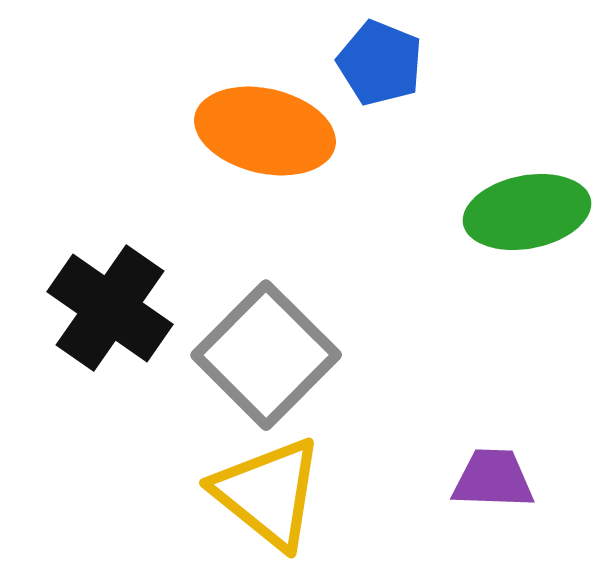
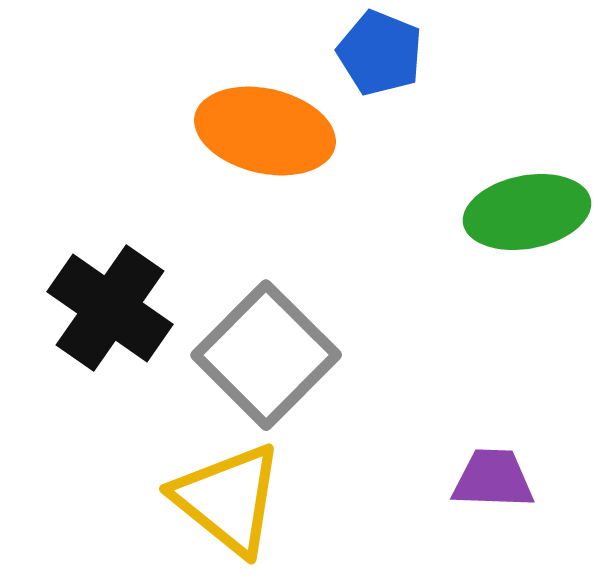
blue pentagon: moved 10 px up
yellow triangle: moved 40 px left, 6 px down
